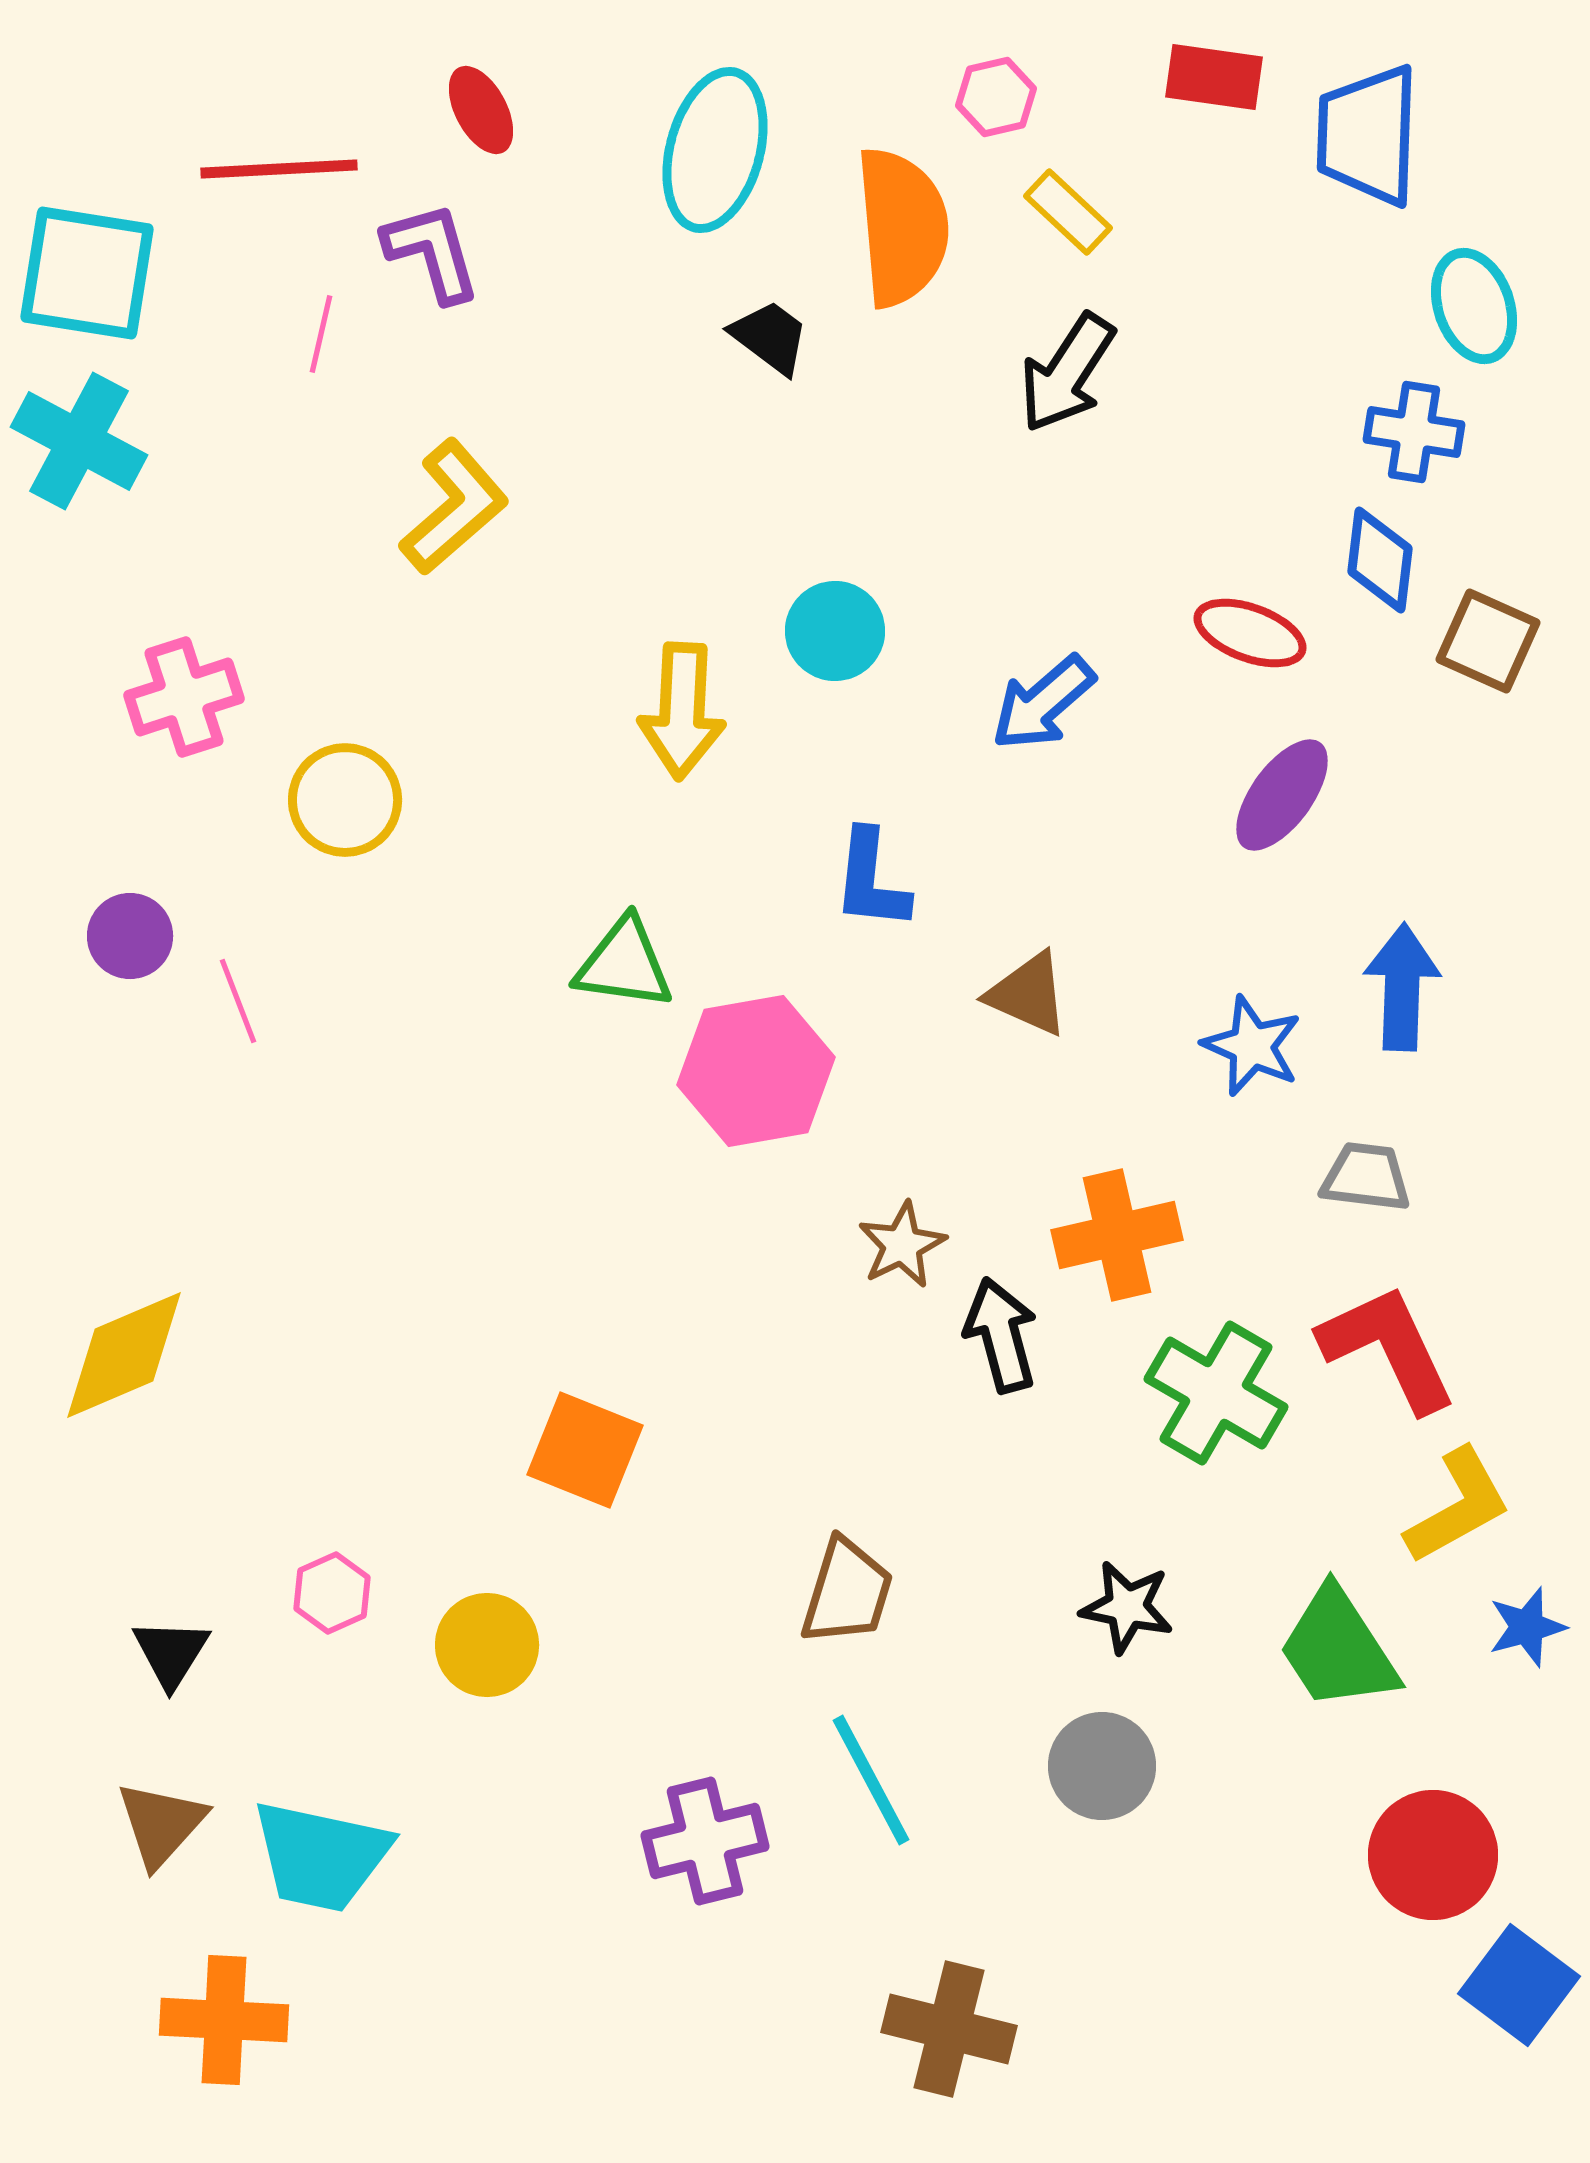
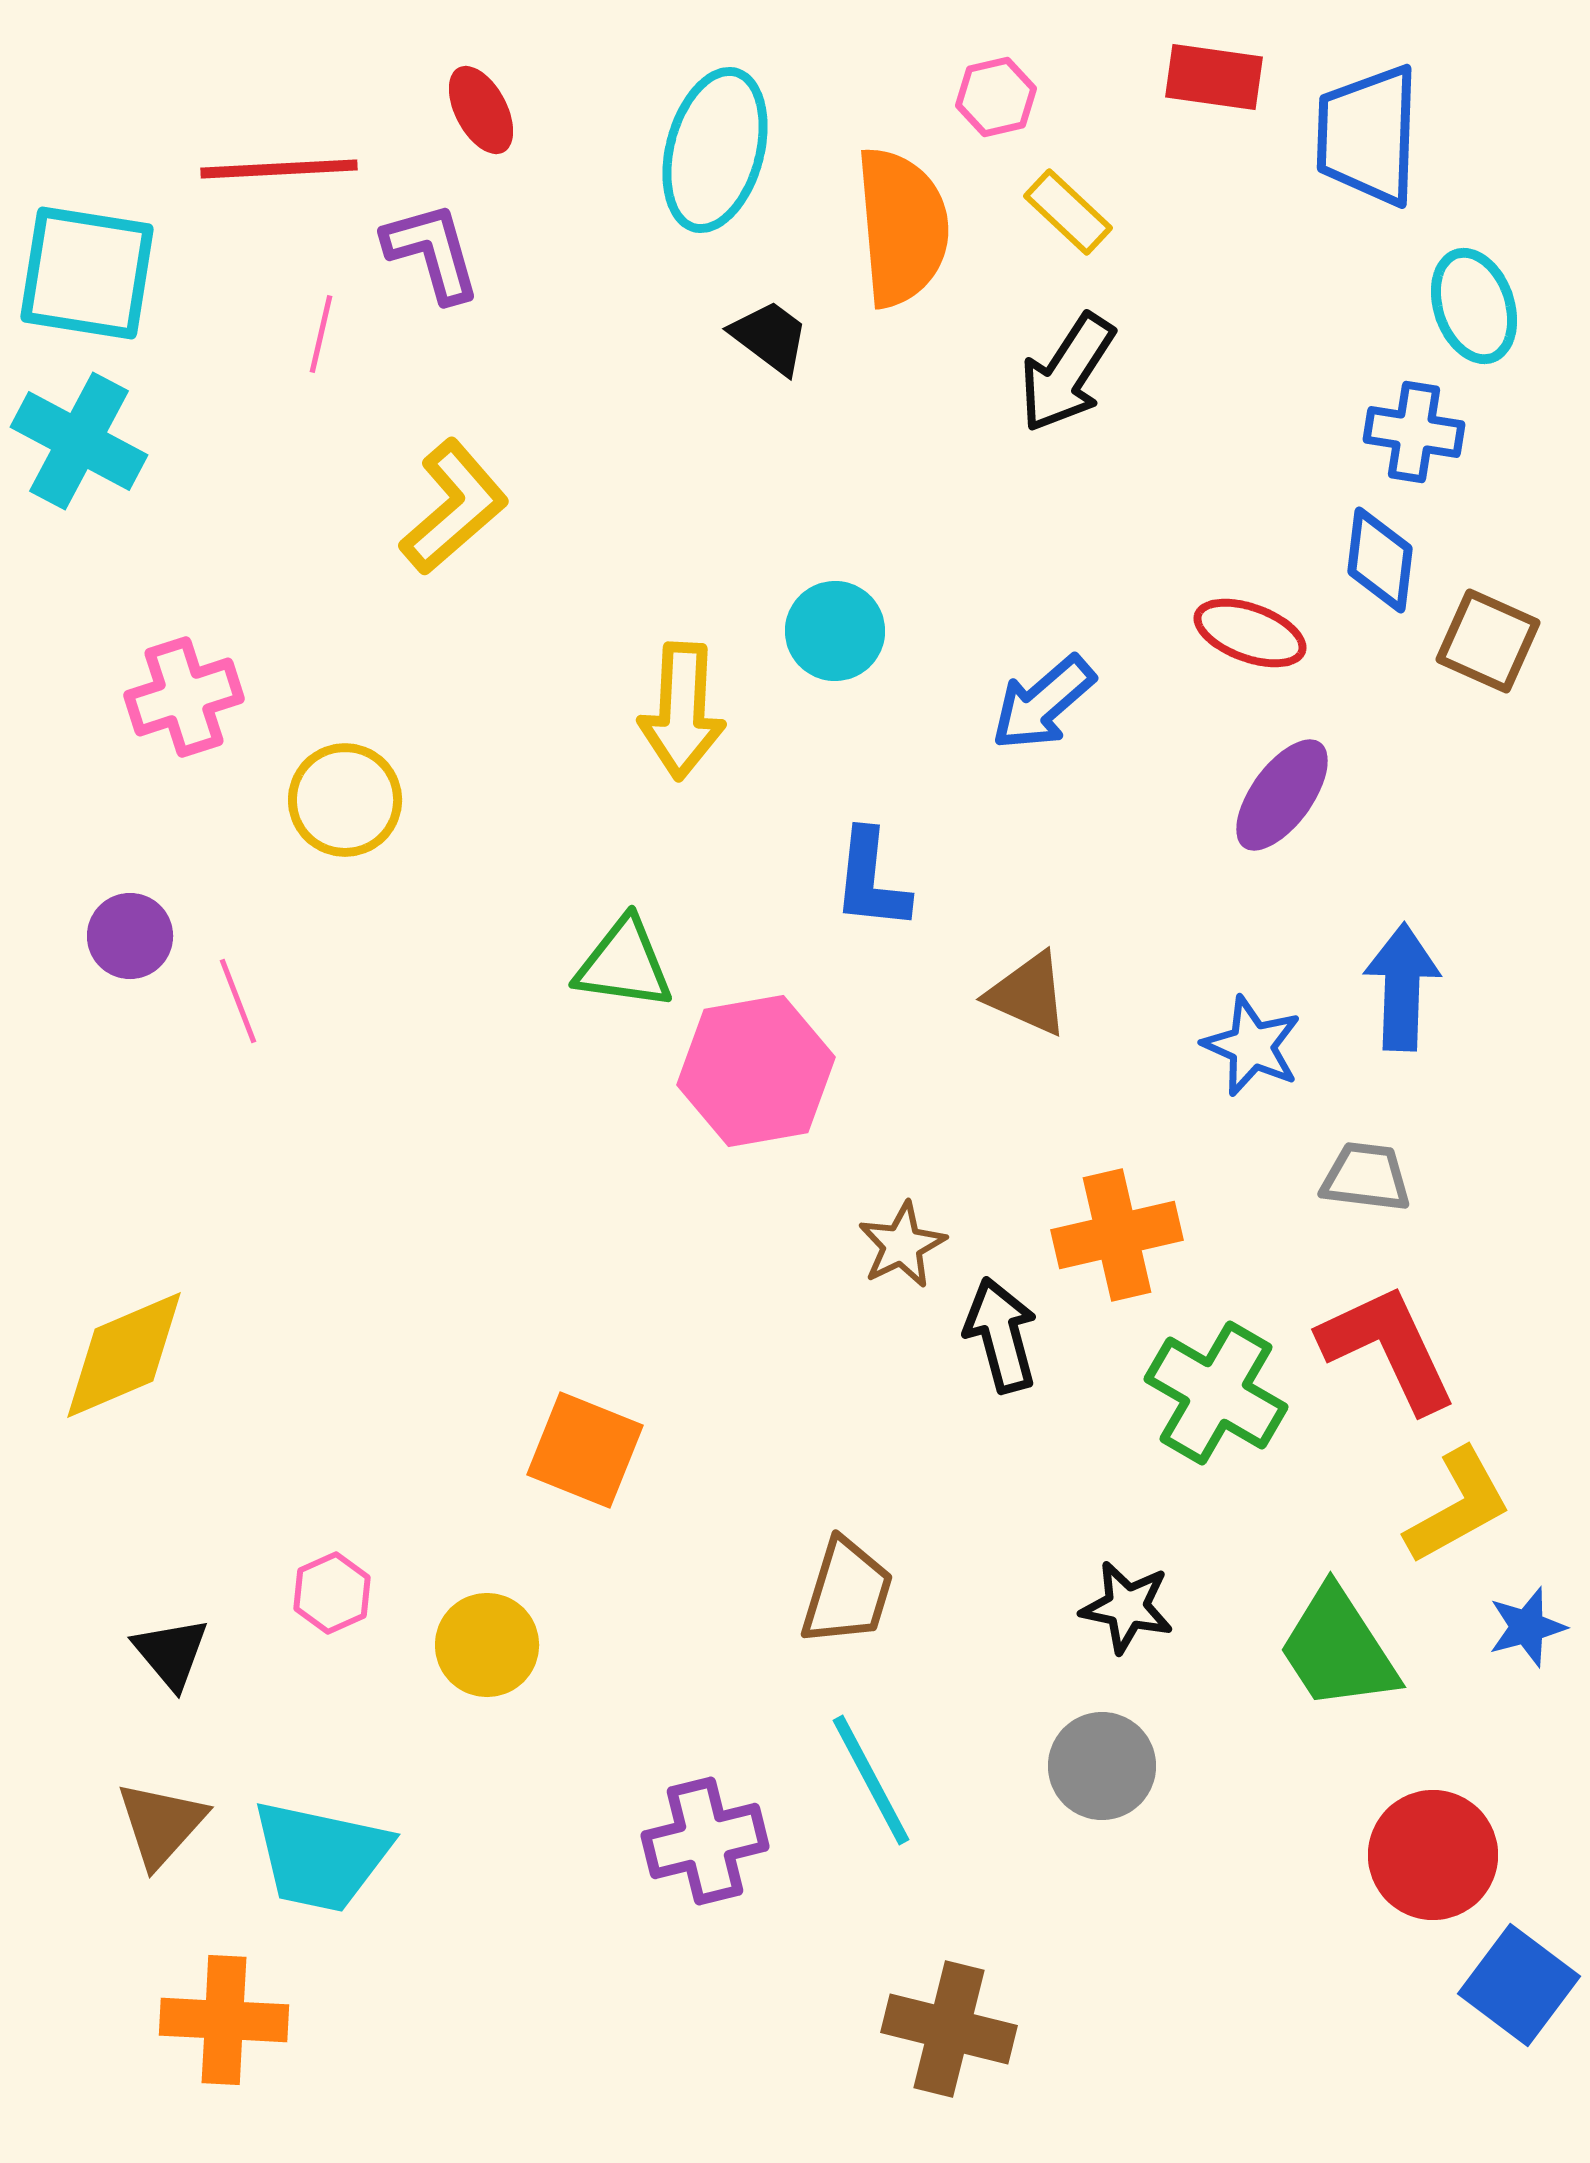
black triangle at (171, 1653): rotated 12 degrees counterclockwise
